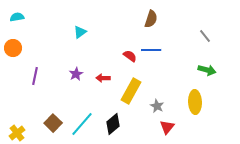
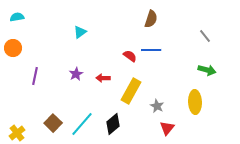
red triangle: moved 1 px down
